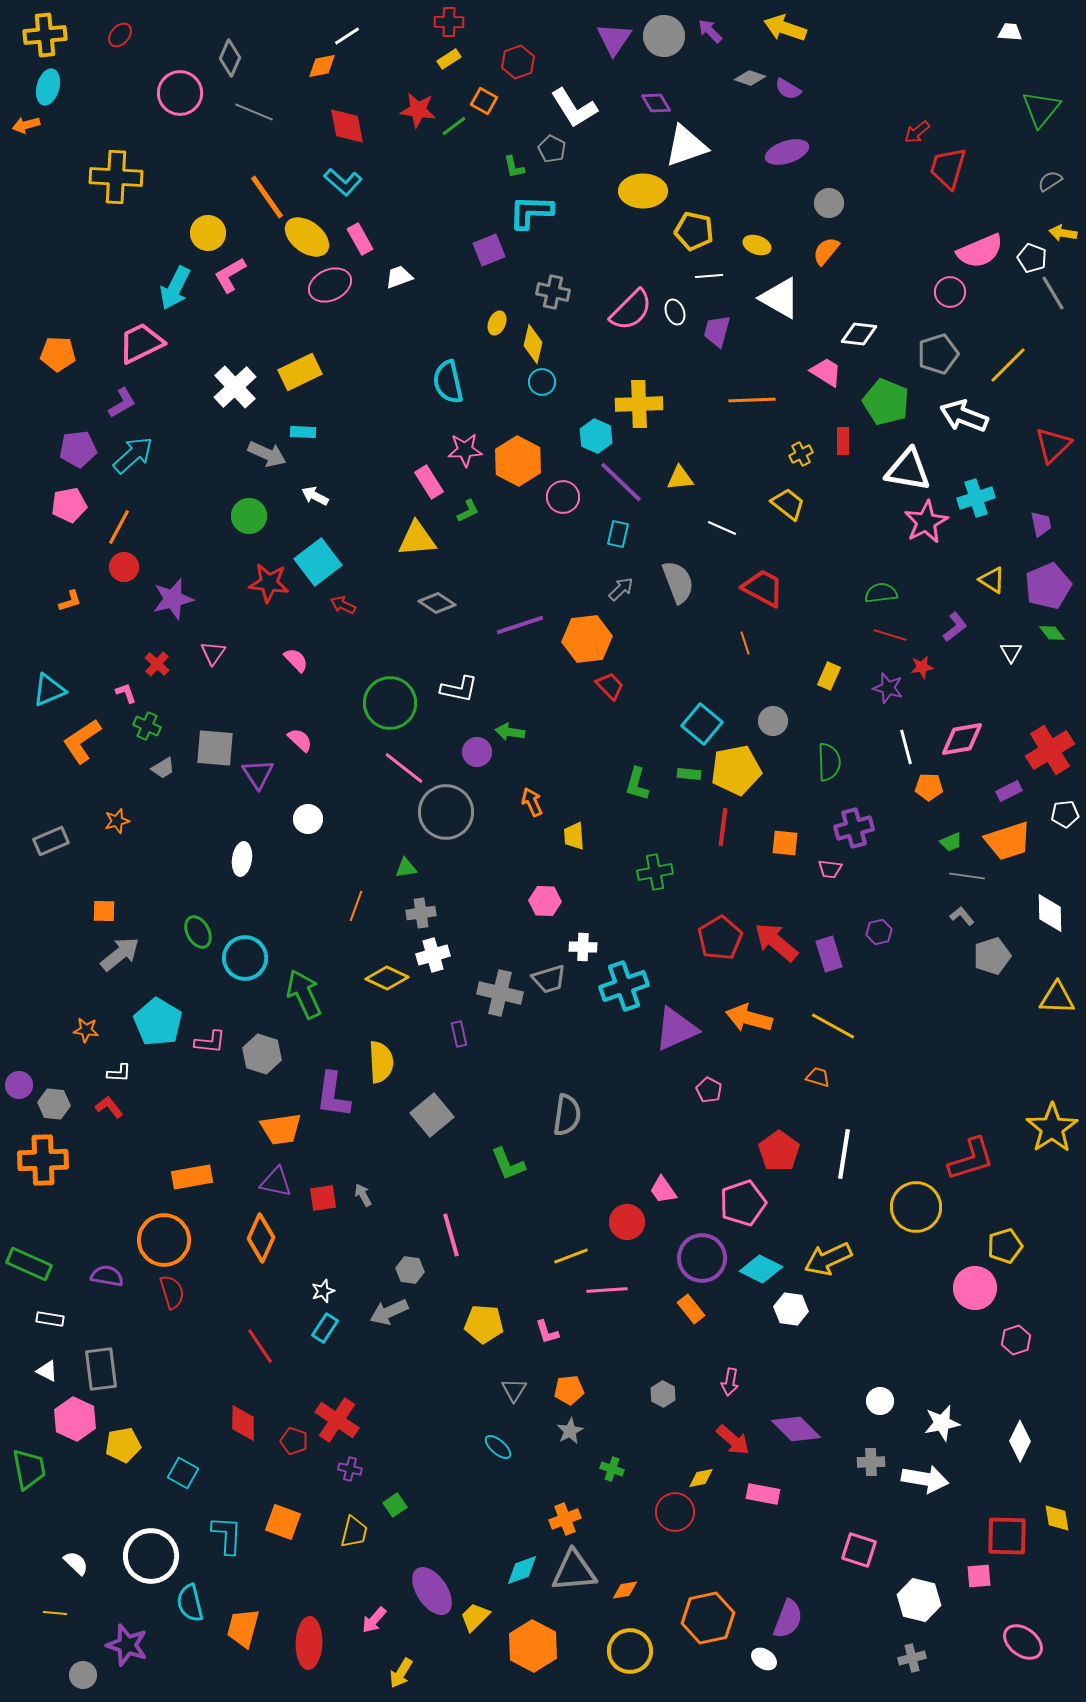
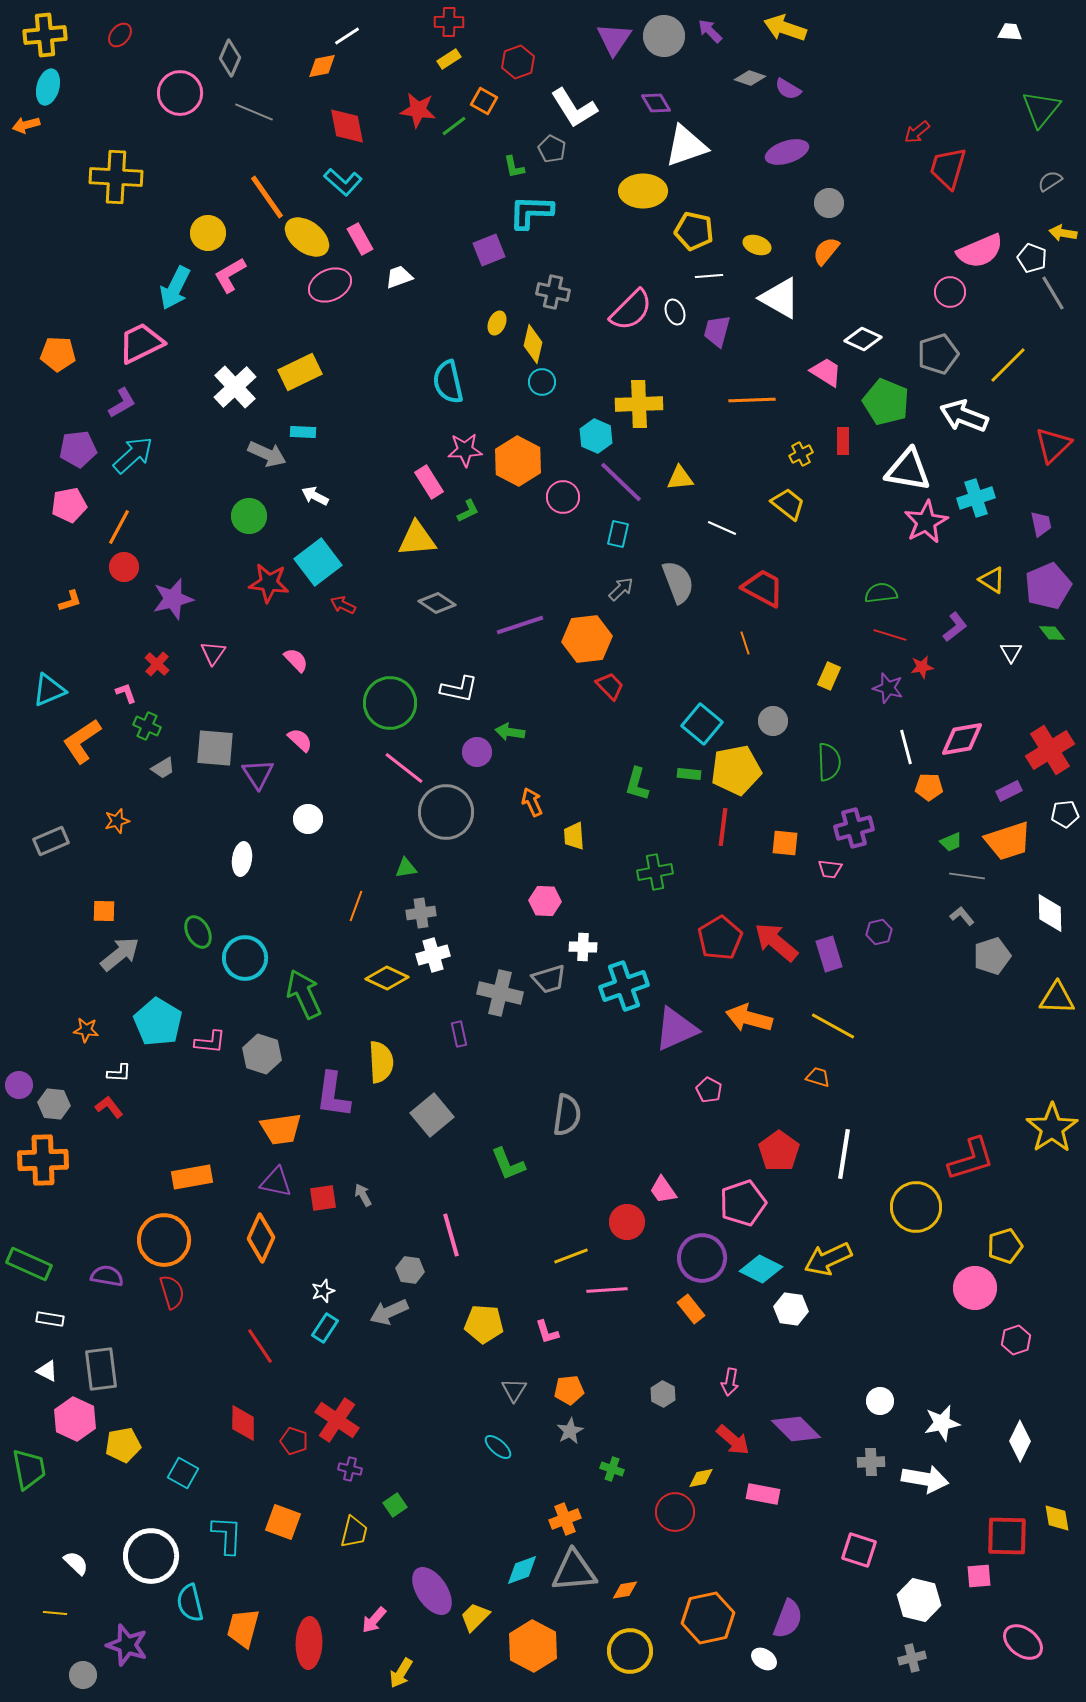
white diamond at (859, 334): moved 4 px right, 5 px down; rotated 18 degrees clockwise
